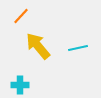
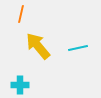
orange line: moved 2 px up; rotated 30 degrees counterclockwise
